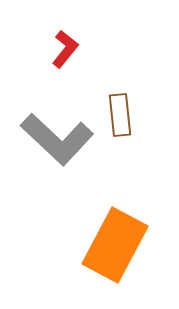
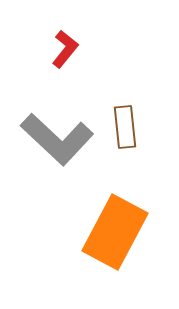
brown rectangle: moved 5 px right, 12 px down
orange rectangle: moved 13 px up
